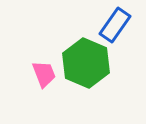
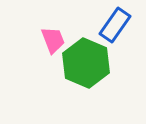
pink trapezoid: moved 9 px right, 34 px up
